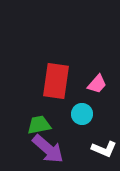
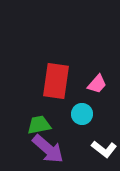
white L-shape: rotated 15 degrees clockwise
